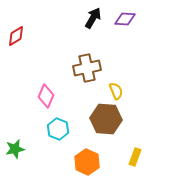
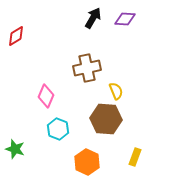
green star: rotated 30 degrees clockwise
